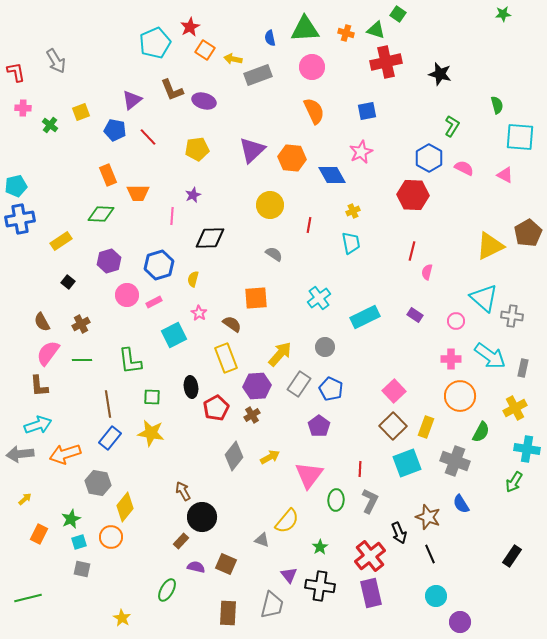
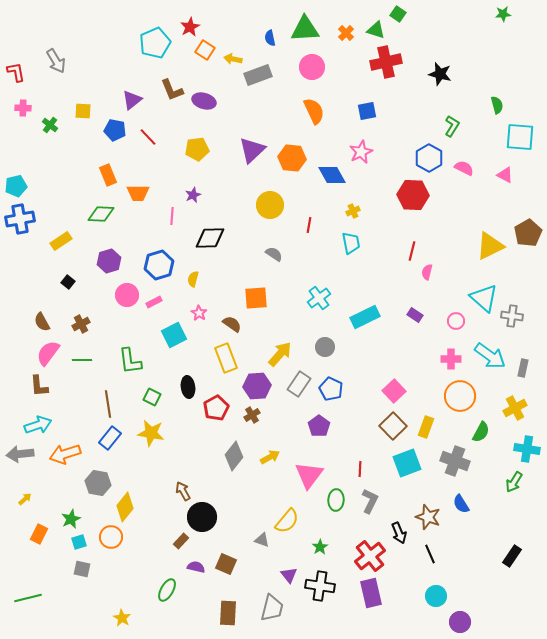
orange cross at (346, 33): rotated 28 degrees clockwise
yellow square at (81, 112): moved 2 px right, 1 px up; rotated 24 degrees clockwise
black ellipse at (191, 387): moved 3 px left
green square at (152, 397): rotated 24 degrees clockwise
gray trapezoid at (272, 605): moved 3 px down
